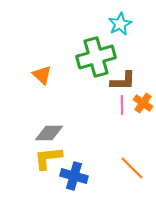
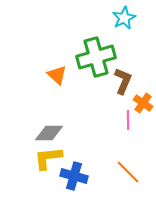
cyan star: moved 4 px right, 6 px up
orange triangle: moved 15 px right
brown L-shape: rotated 68 degrees counterclockwise
pink line: moved 6 px right, 15 px down
orange line: moved 4 px left, 4 px down
